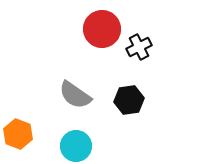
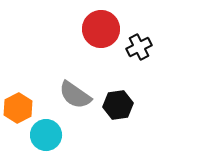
red circle: moved 1 px left
black hexagon: moved 11 px left, 5 px down
orange hexagon: moved 26 px up; rotated 12 degrees clockwise
cyan circle: moved 30 px left, 11 px up
